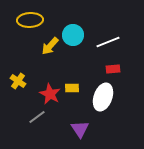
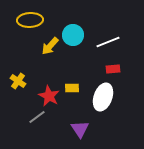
red star: moved 1 px left, 2 px down
